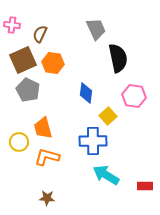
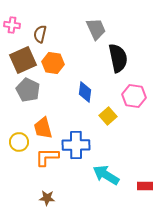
brown semicircle: rotated 12 degrees counterclockwise
blue diamond: moved 1 px left, 1 px up
blue cross: moved 17 px left, 4 px down
orange L-shape: rotated 15 degrees counterclockwise
